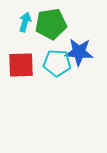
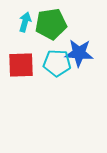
blue star: moved 1 px down
